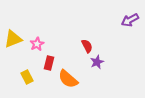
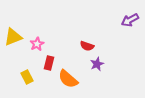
yellow triangle: moved 2 px up
red semicircle: rotated 136 degrees clockwise
purple star: moved 2 px down
